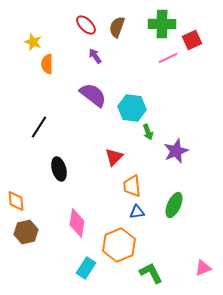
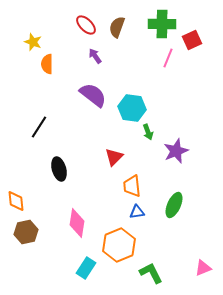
pink line: rotated 42 degrees counterclockwise
